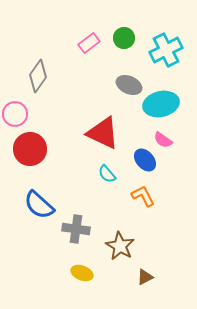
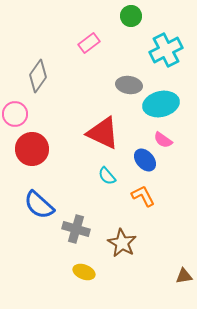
green circle: moved 7 px right, 22 px up
gray ellipse: rotated 15 degrees counterclockwise
red circle: moved 2 px right
cyan semicircle: moved 2 px down
gray cross: rotated 8 degrees clockwise
brown star: moved 2 px right, 3 px up
yellow ellipse: moved 2 px right, 1 px up
brown triangle: moved 39 px right, 1 px up; rotated 18 degrees clockwise
